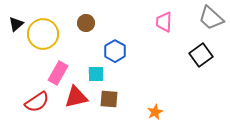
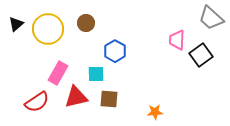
pink trapezoid: moved 13 px right, 18 px down
yellow circle: moved 5 px right, 5 px up
orange star: rotated 21 degrees clockwise
